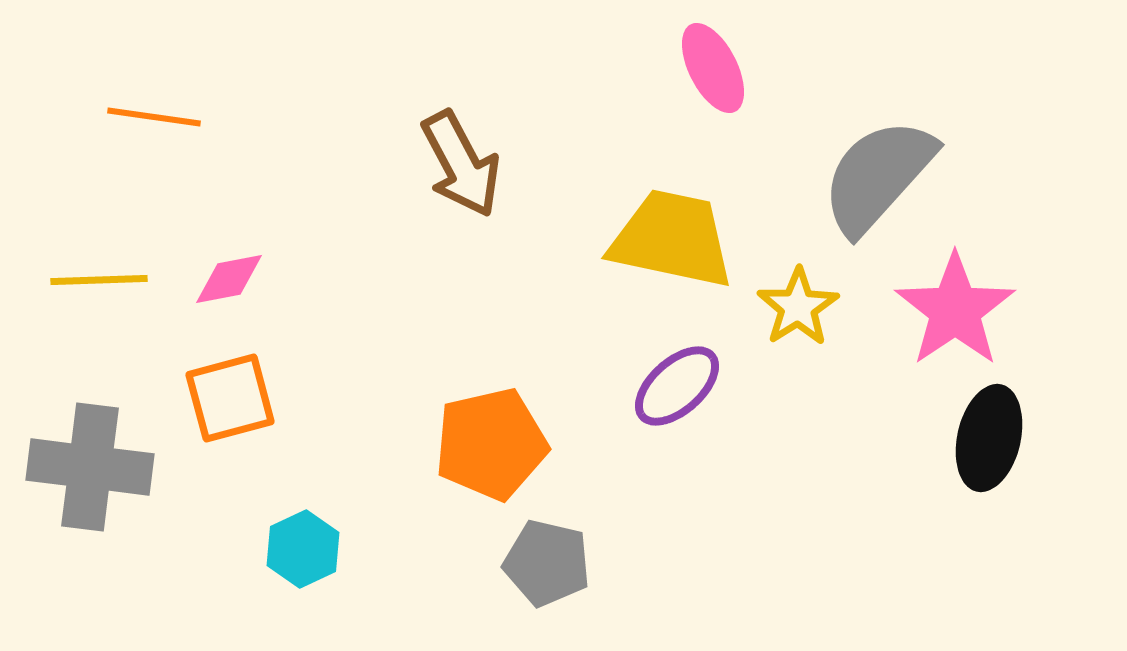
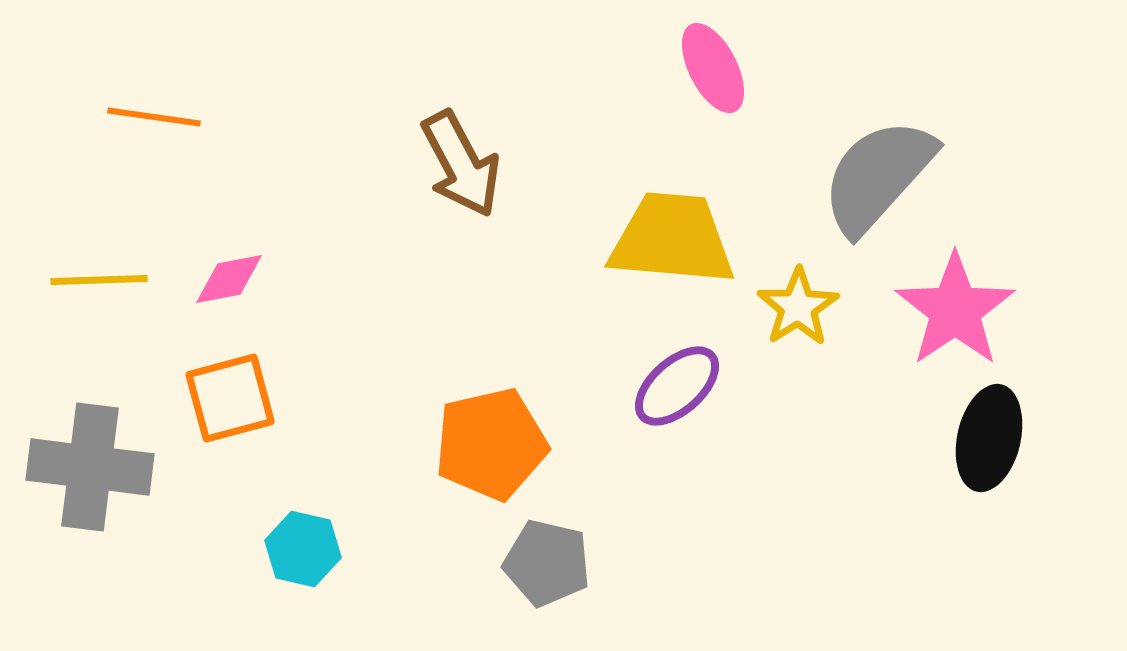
yellow trapezoid: rotated 7 degrees counterclockwise
cyan hexagon: rotated 22 degrees counterclockwise
